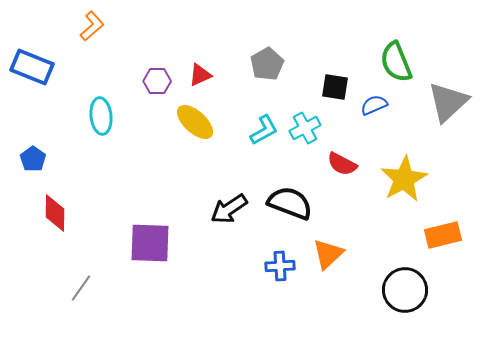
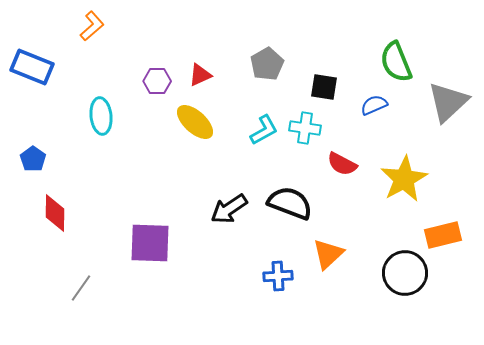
black square: moved 11 px left
cyan cross: rotated 36 degrees clockwise
blue cross: moved 2 px left, 10 px down
black circle: moved 17 px up
